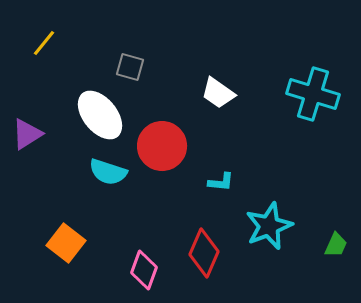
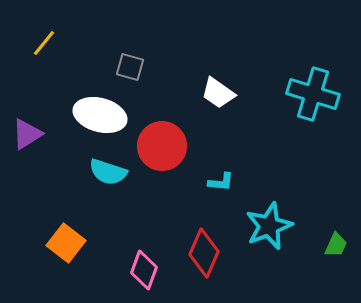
white ellipse: rotated 36 degrees counterclockwise
